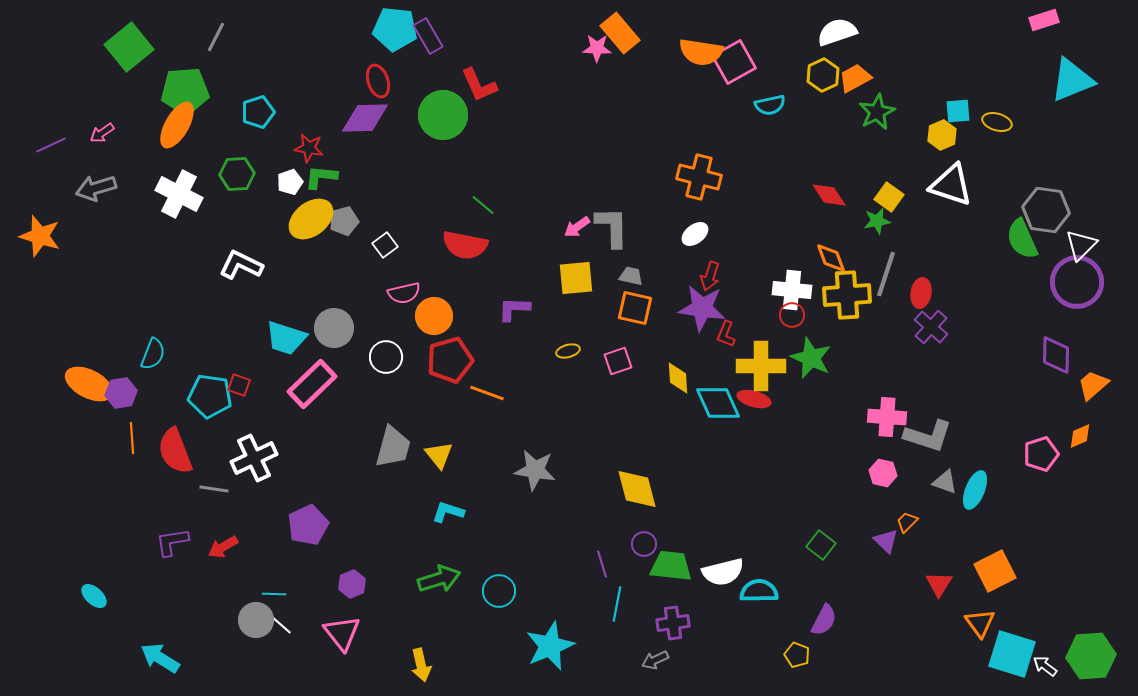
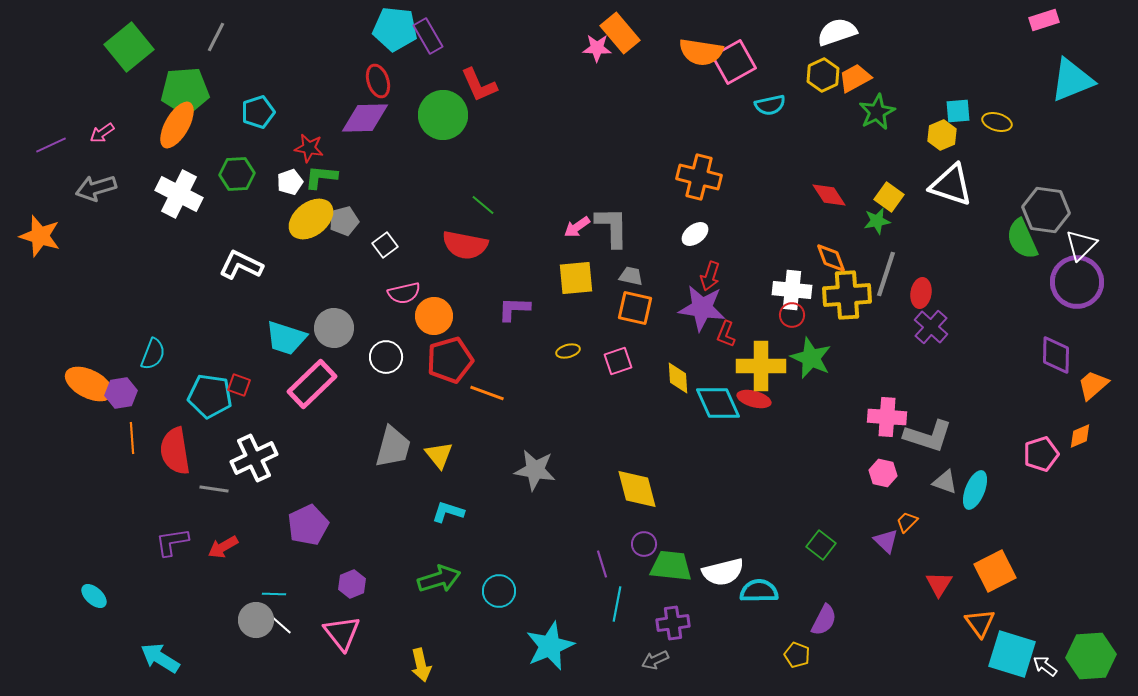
red semicircle at (175, 451): rotated 12 degrees clockwise
